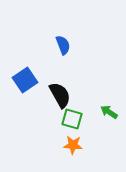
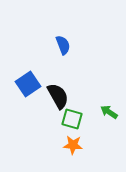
blue square: moved 3 px right, 4 px down
black semicircle: moved 2 px left, 1 px down
